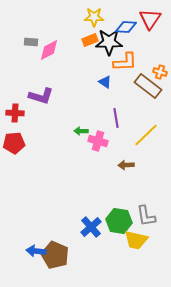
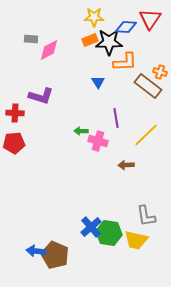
gray rectangle: moved 3 px up
blue triangle: moved 7 px left; rotated 24 degrees clockwise
green hexagon: moved 10 px left, 12 px down
